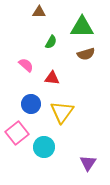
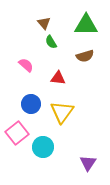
brown triangle: moved 5 px right, 11 px down; rotated 48 degrees clockwise
green triangle: moved 4 px right, 2 px up
green semicircle: rotated 120 degrees clockwise
brown semicircle: moved 1 px left, 2 px down
red triangle: moved 6 px right
cyan circle: moved 1 px left
